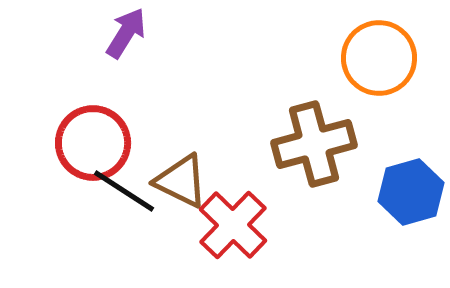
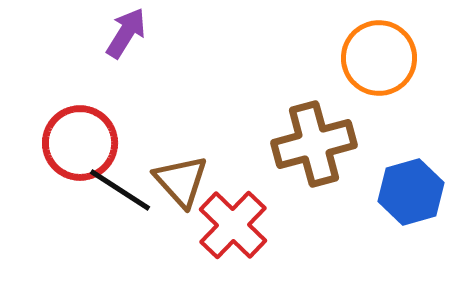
red circle: moved 13 px left
brown triangle: rotated 22 degrees clockwise
black line: moved 4 px left, 1 px up
